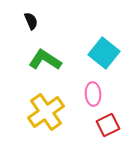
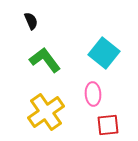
green L-shape: rotated 20 degrees clockwise
red square: rotated 20 degrees clockwise
